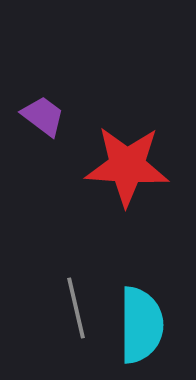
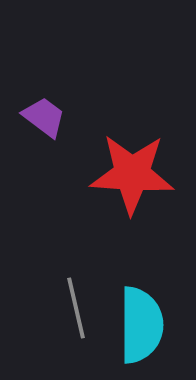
purple trapezoid: moved 1 px right, 1 px down
red star: moved 5 px right, 8 px down
